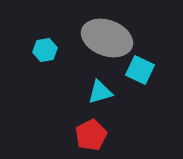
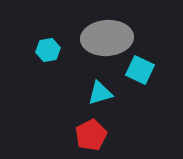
gray ellipse: rotated 24 degrees counterclockwise
cyan hexagon: moved 3 px right
cyan triangle: moved 1 px down
